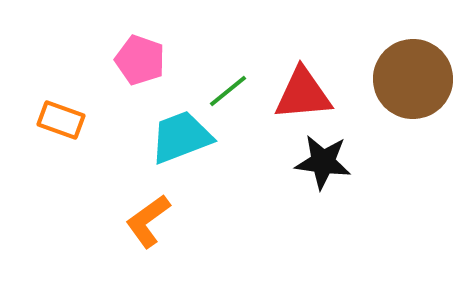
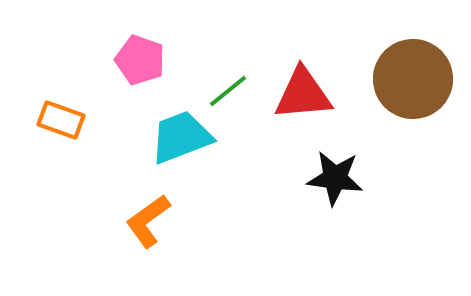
black star: moved 12 px right, 16 px down
